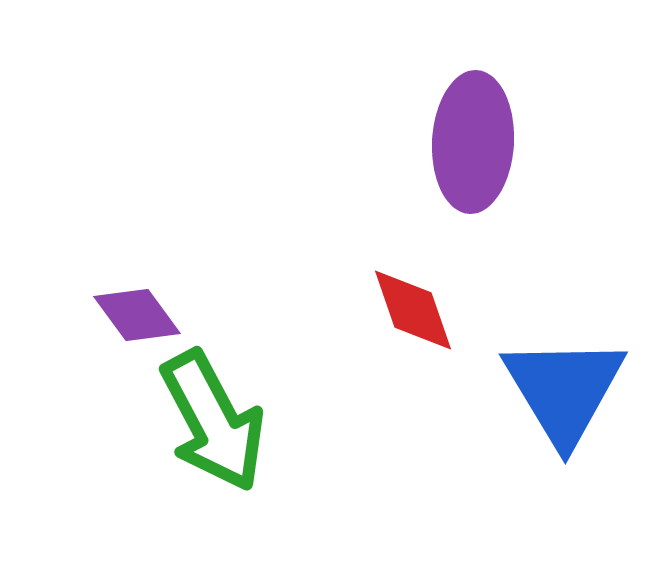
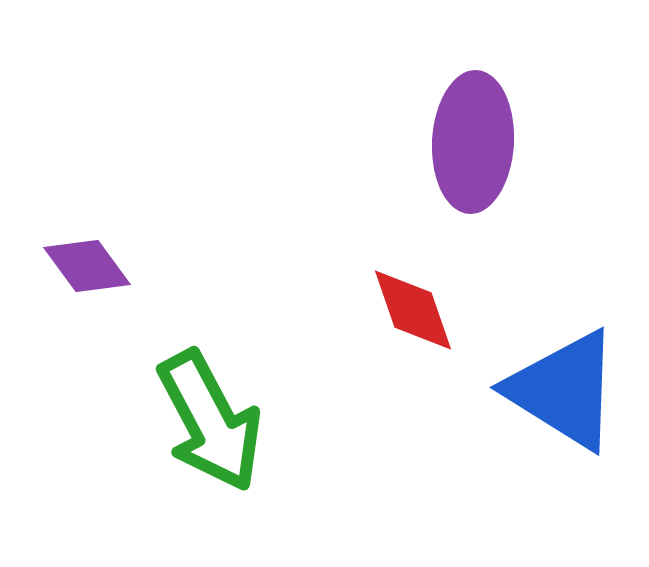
purple diamond: moved 50 px left, 49 px up
blue triangle: rotated 27 degrees counterclockwise
green arrow: moved 3 px left
